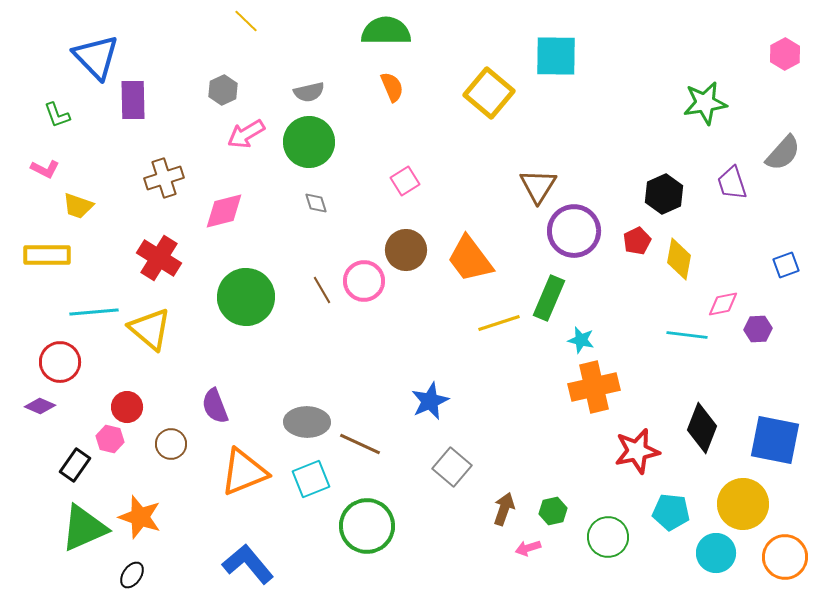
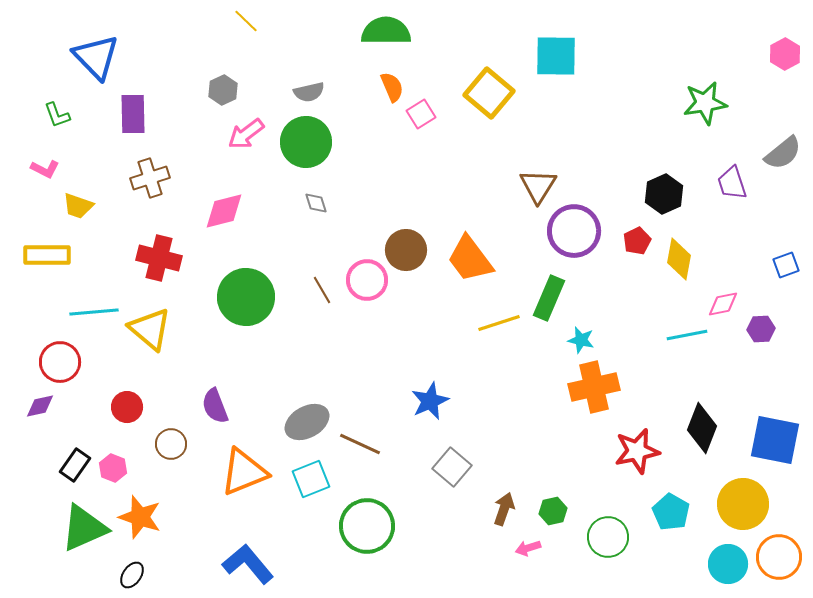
purple rectangle at (133, 100): moved 14 px down
pink arrow at (246, 134): rotated 6 degrees counterclockwise
green circle at (309, 142): moved 3 px left
gray semicircle at (783, 153): rotated 9 degrees clockwise
brown cross at (164, 178): moved 14 px left
pink square at (405, 181): moved 16 px right, 67 px up
red cross at (159, 258): rotated 18 degrees counterclockwise
pink circle at (364, 281): moved 3 px right, 1 px up
purple hexagon at (758, 329): moved 3 px right
cyan line at (687, 335): rotated 18 degrees counterclockwise
purple diamond at (40, 406): rotated 36 degrees counterclockwise
gray ellipse at (307, 422): rotated 30 degrees counterclockwise
pink hexagon at (110, 439): moved 3 px right, 29 px down; rotated 8 degrees clockwise
cyan pentagon at (671, 512): rotated 24 degrees clockwise
cyan circle at (716, 553): moved 12 px right, 11 px down
orange circle at (785, 557): moved 6 px left
